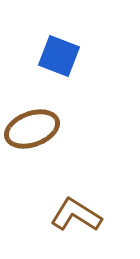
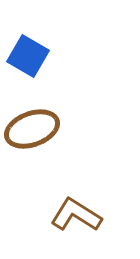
blue square: moved 31 px left; rotated 9 degrees clockwise
